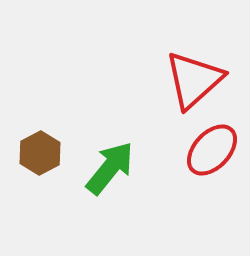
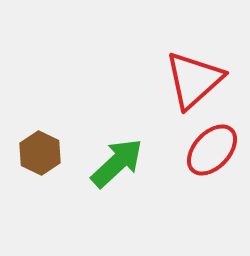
brown hexagon: rotated 6 degrees counterclockwise
green arrow: moved 7 px right, 5 px up; rotated 8 degrees clockwise
